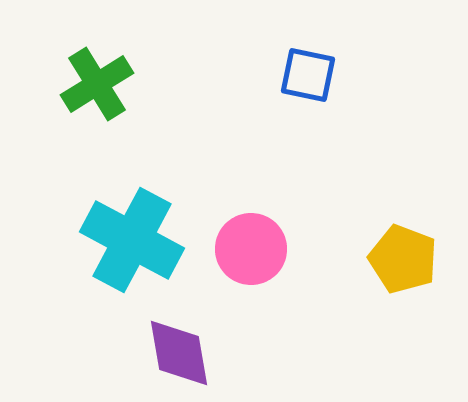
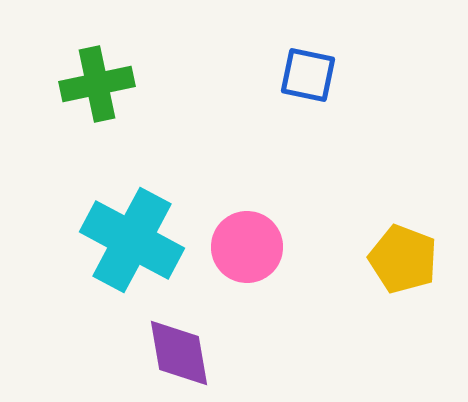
green cross: rotated 20 degrees clockwise
pink circle: moved 4 px left, 2 px up
